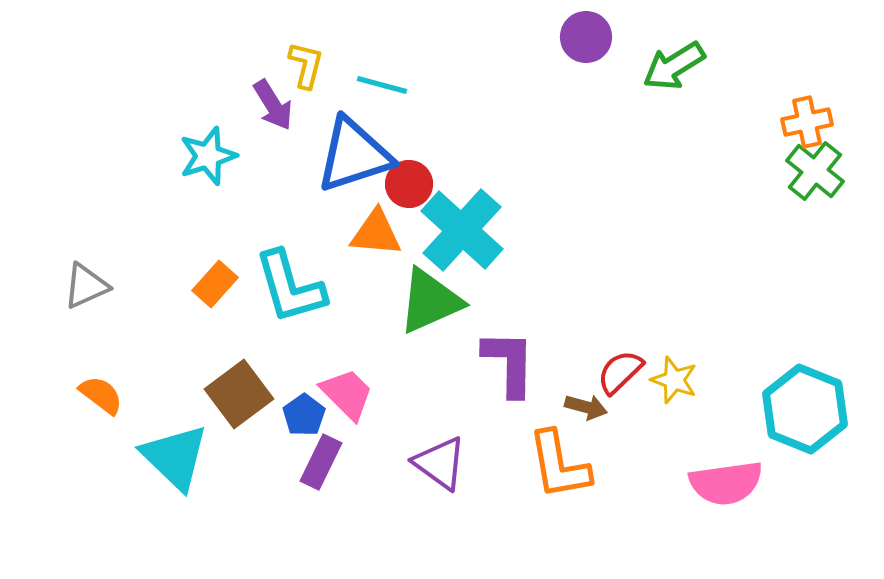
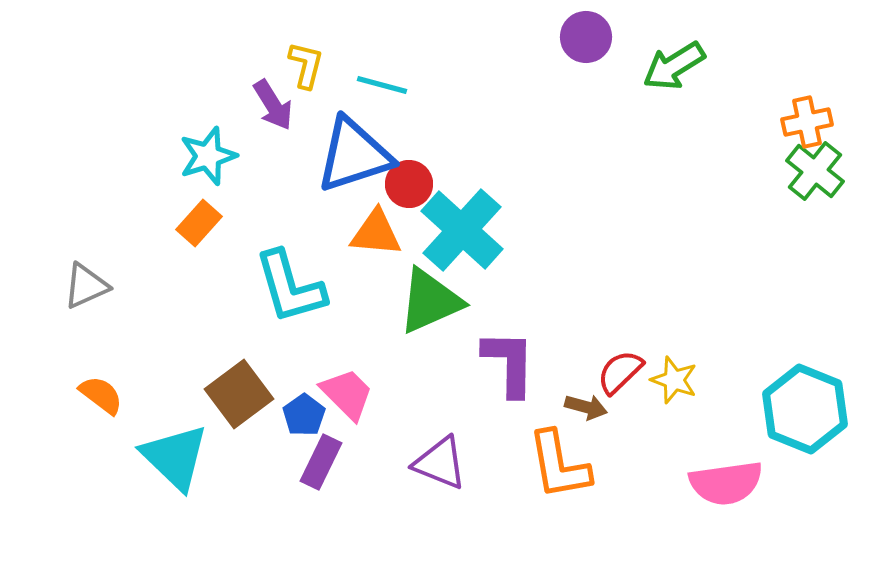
orange rectangle: moved 16 px left, 61 px up
purple triangle: rotated 14 degrees counterclockwise
